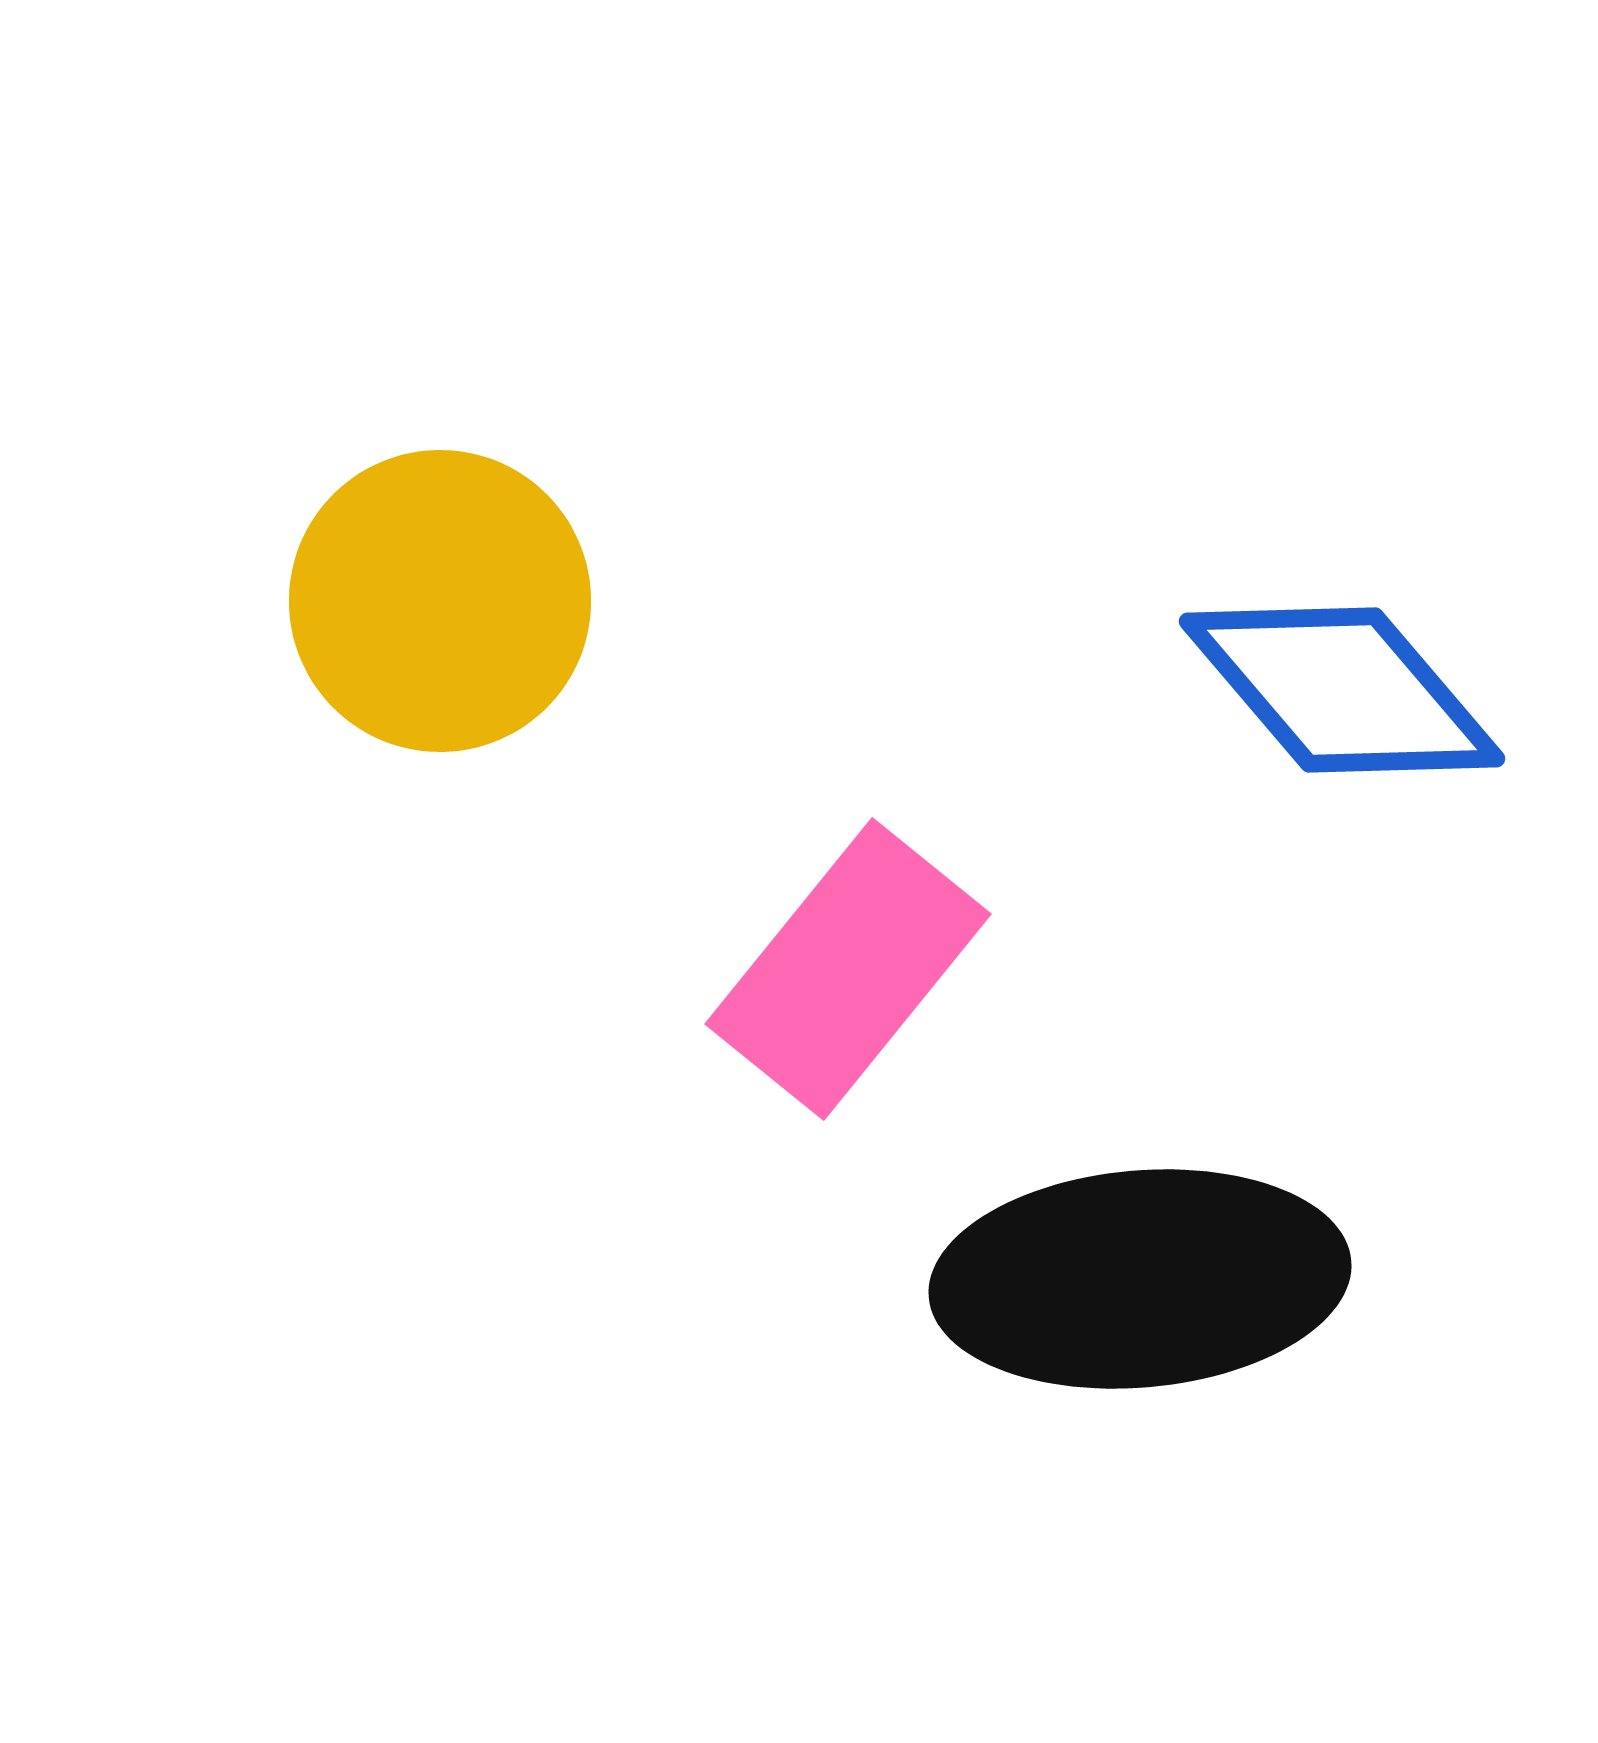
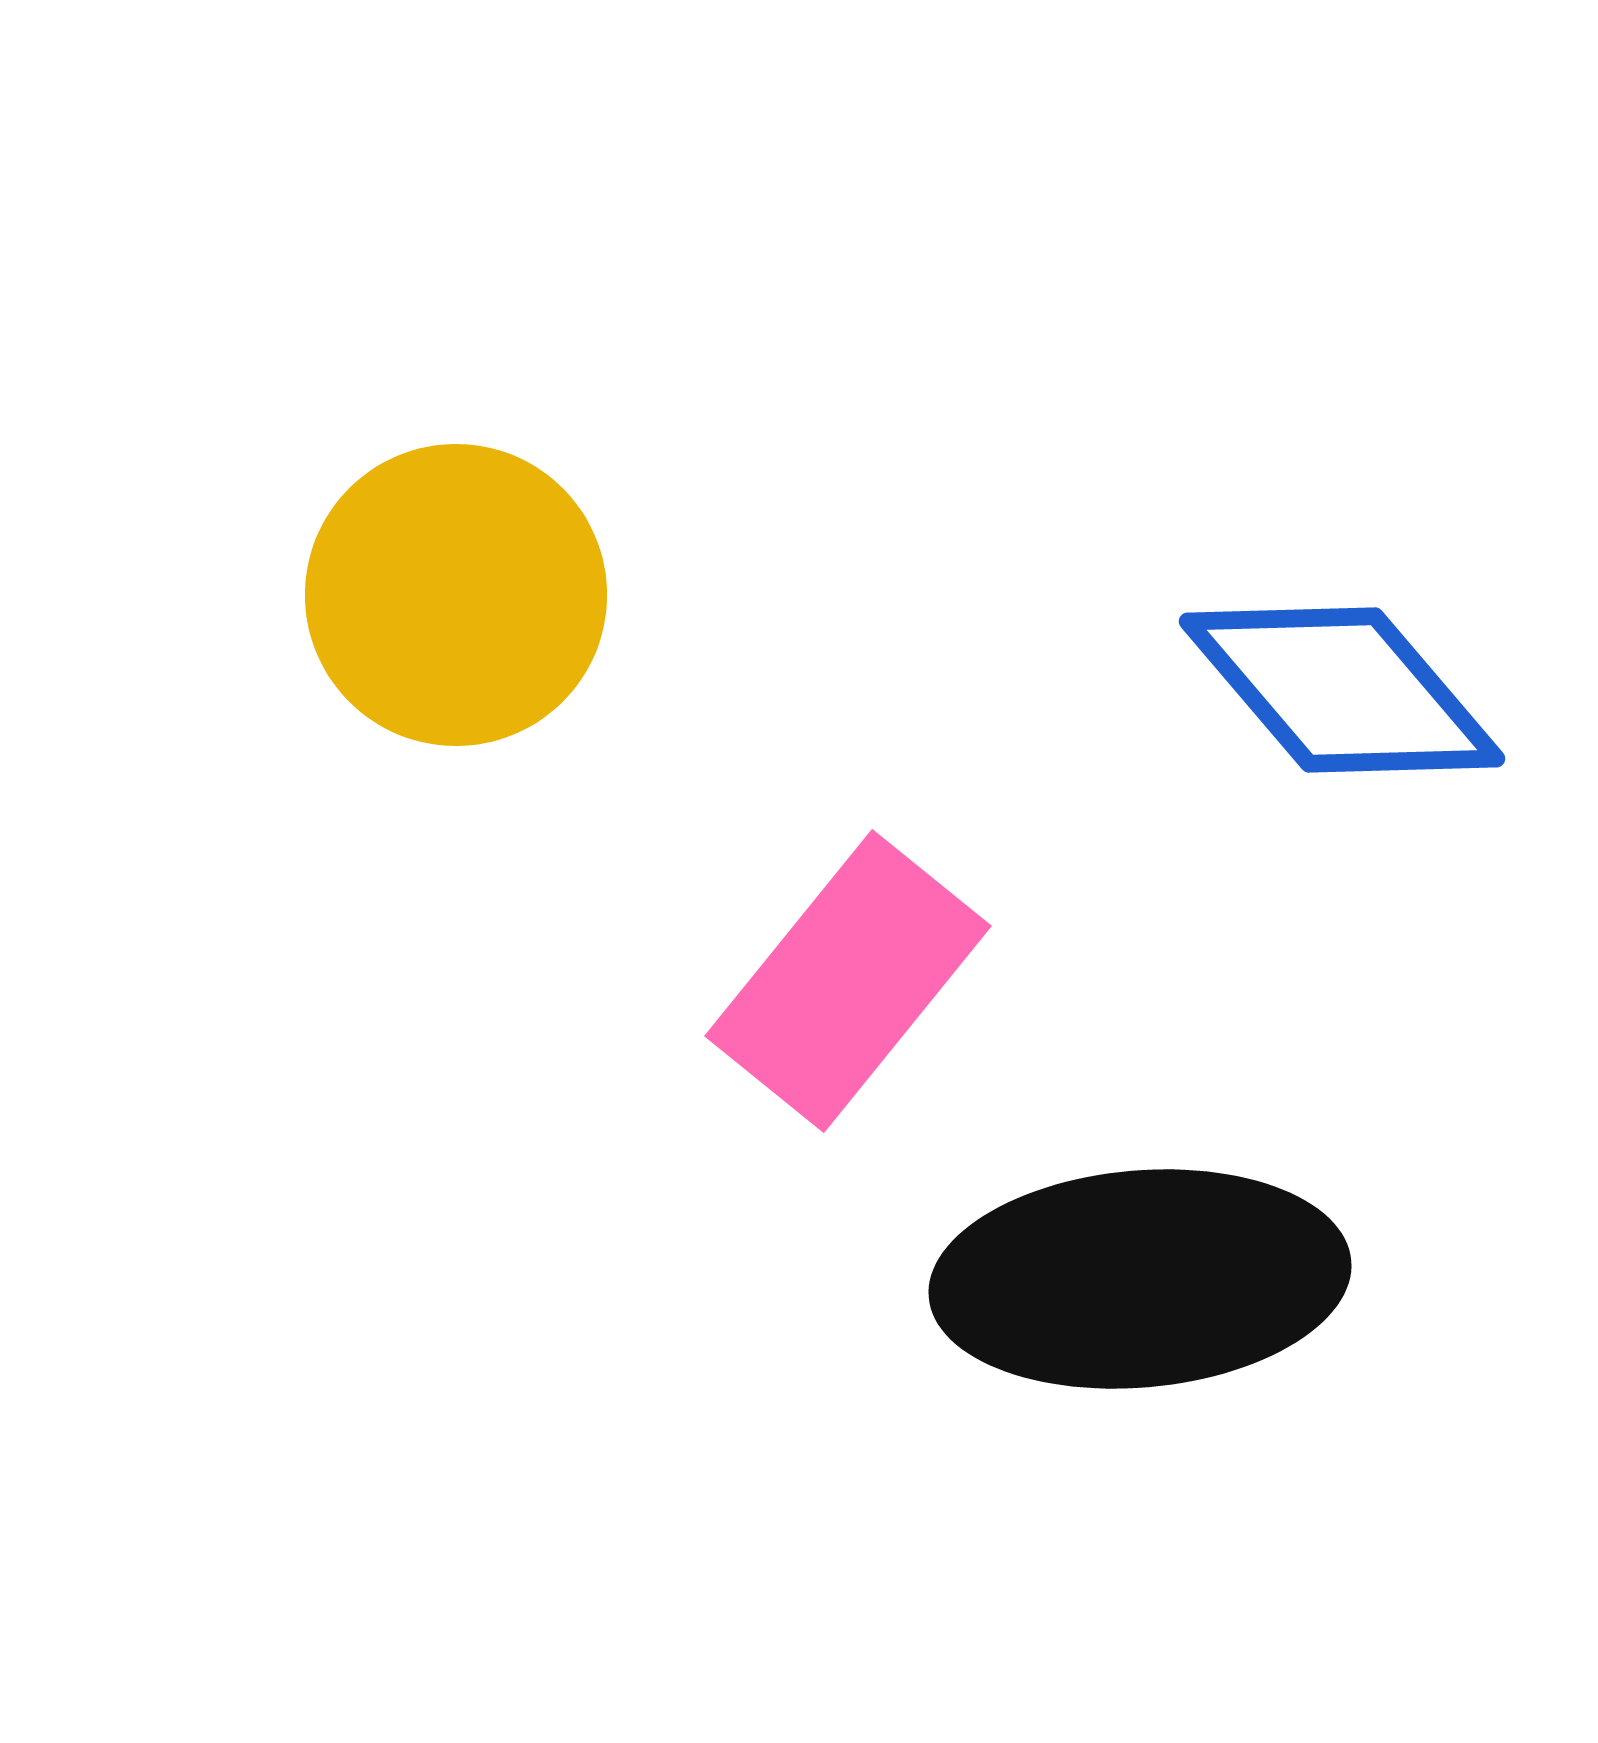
yellow circle: moved 16 px right, 6 px up
pink rectangle: moved 12 px down
